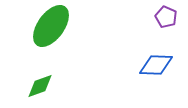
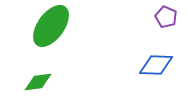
green diamond: moved 2 px left, 4 px up; rotated 12 degrees clockwise
